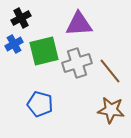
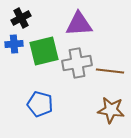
blue cross: rotated 24 degrees clockwise
gray cross: rotated 8 degrees clockwise
brown line: rotated 44 degrees counterclockwise
